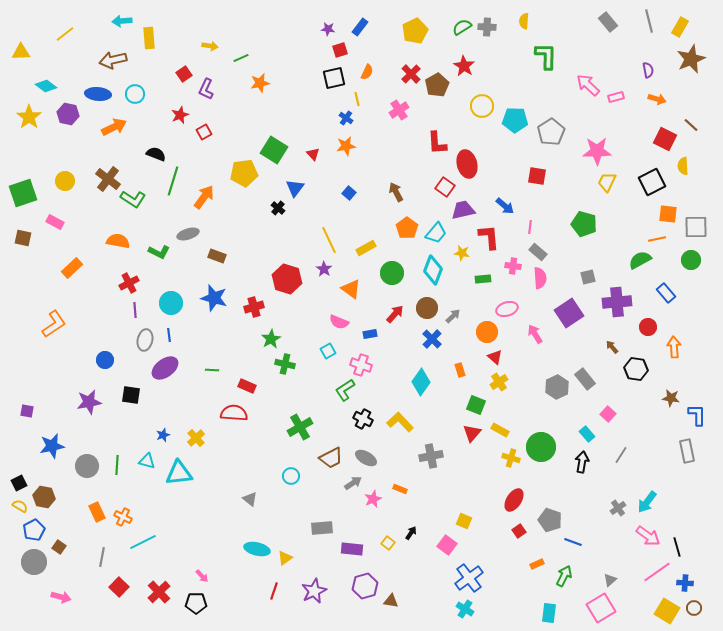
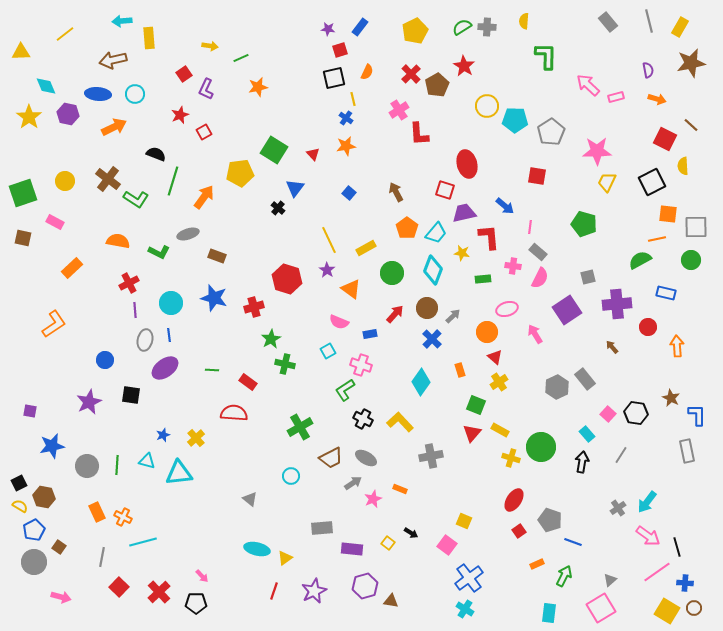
brown star at (691, 59): moved 4 px down; rotated 12 degrees clockwise
orange star at (260, 83): moved 2 px left, 4 px down
cyan diamond at (46, 86): rotated 30 degrees clockwise
yellow line at (357, 99): moved 4 px left
yellow circle at (482, 106): moved 5 px right
red L-shape at (437, 143): moved 18 px left, 9 px up
yellow pentagon at (244, 173): moved 4 px left
red square at (445, 187): moved 3 px down; rotated 18 degrees counterclockwise
green L-shape at (133, 199): moved 3 px right
purple trapezoid at (463, 210): moved 1 px right, 3 px down
purple star at (324, 269): moved 3 px right, 1 px down
pink semicircle at (540, 278): rotated 30 degrees clockwise
blue rectangle at (666, 293): rotated 36 degrees counterclockwise
purple cross at (617, 302): moved 2 px down
purple square at (569, 313): moved 2 px left, 3 px up
orange arrow at (674, 347): moved 3 px right, 1 px up
black hexagon at (636, 369): moved 44 px down
red rectangle at (247, 386): moved 1 px right, 4 px up; rotated 12 degrees clockwise
brown star at (671, 398): rotated 18 degrees clockwise
purple star at (89, 402): rotated 15 degrees counterclockwise
purple square at (27, 411): moved 3 px right
black arrow at (411, 533): rotated 88 degrees clockwise
cyan line at (143, 542): rotated 12 degrees clockwise
